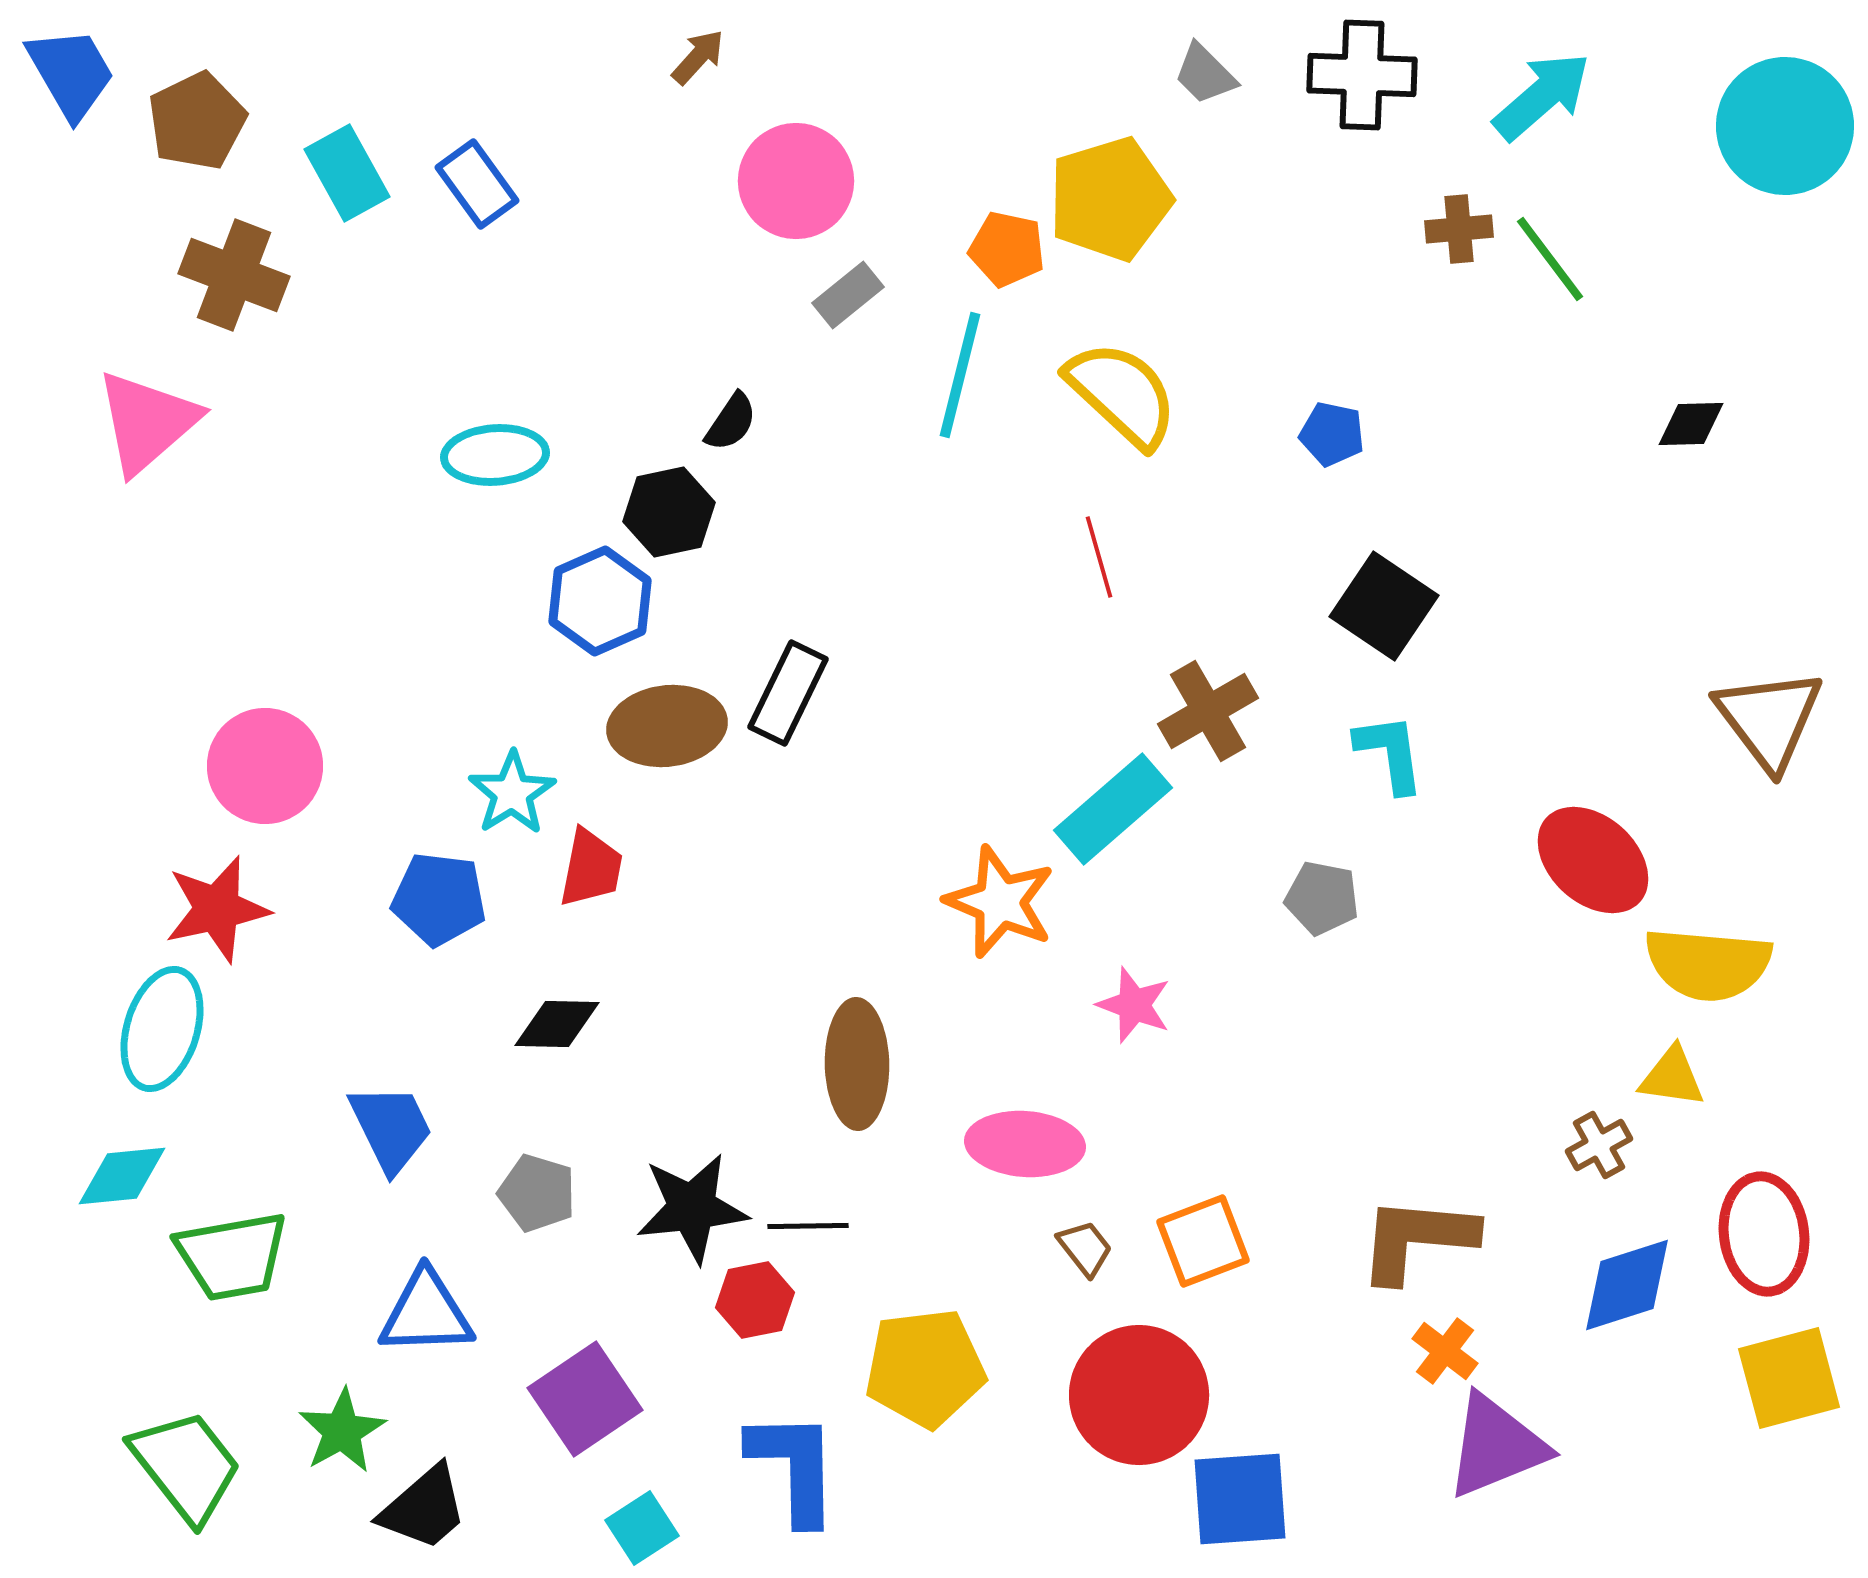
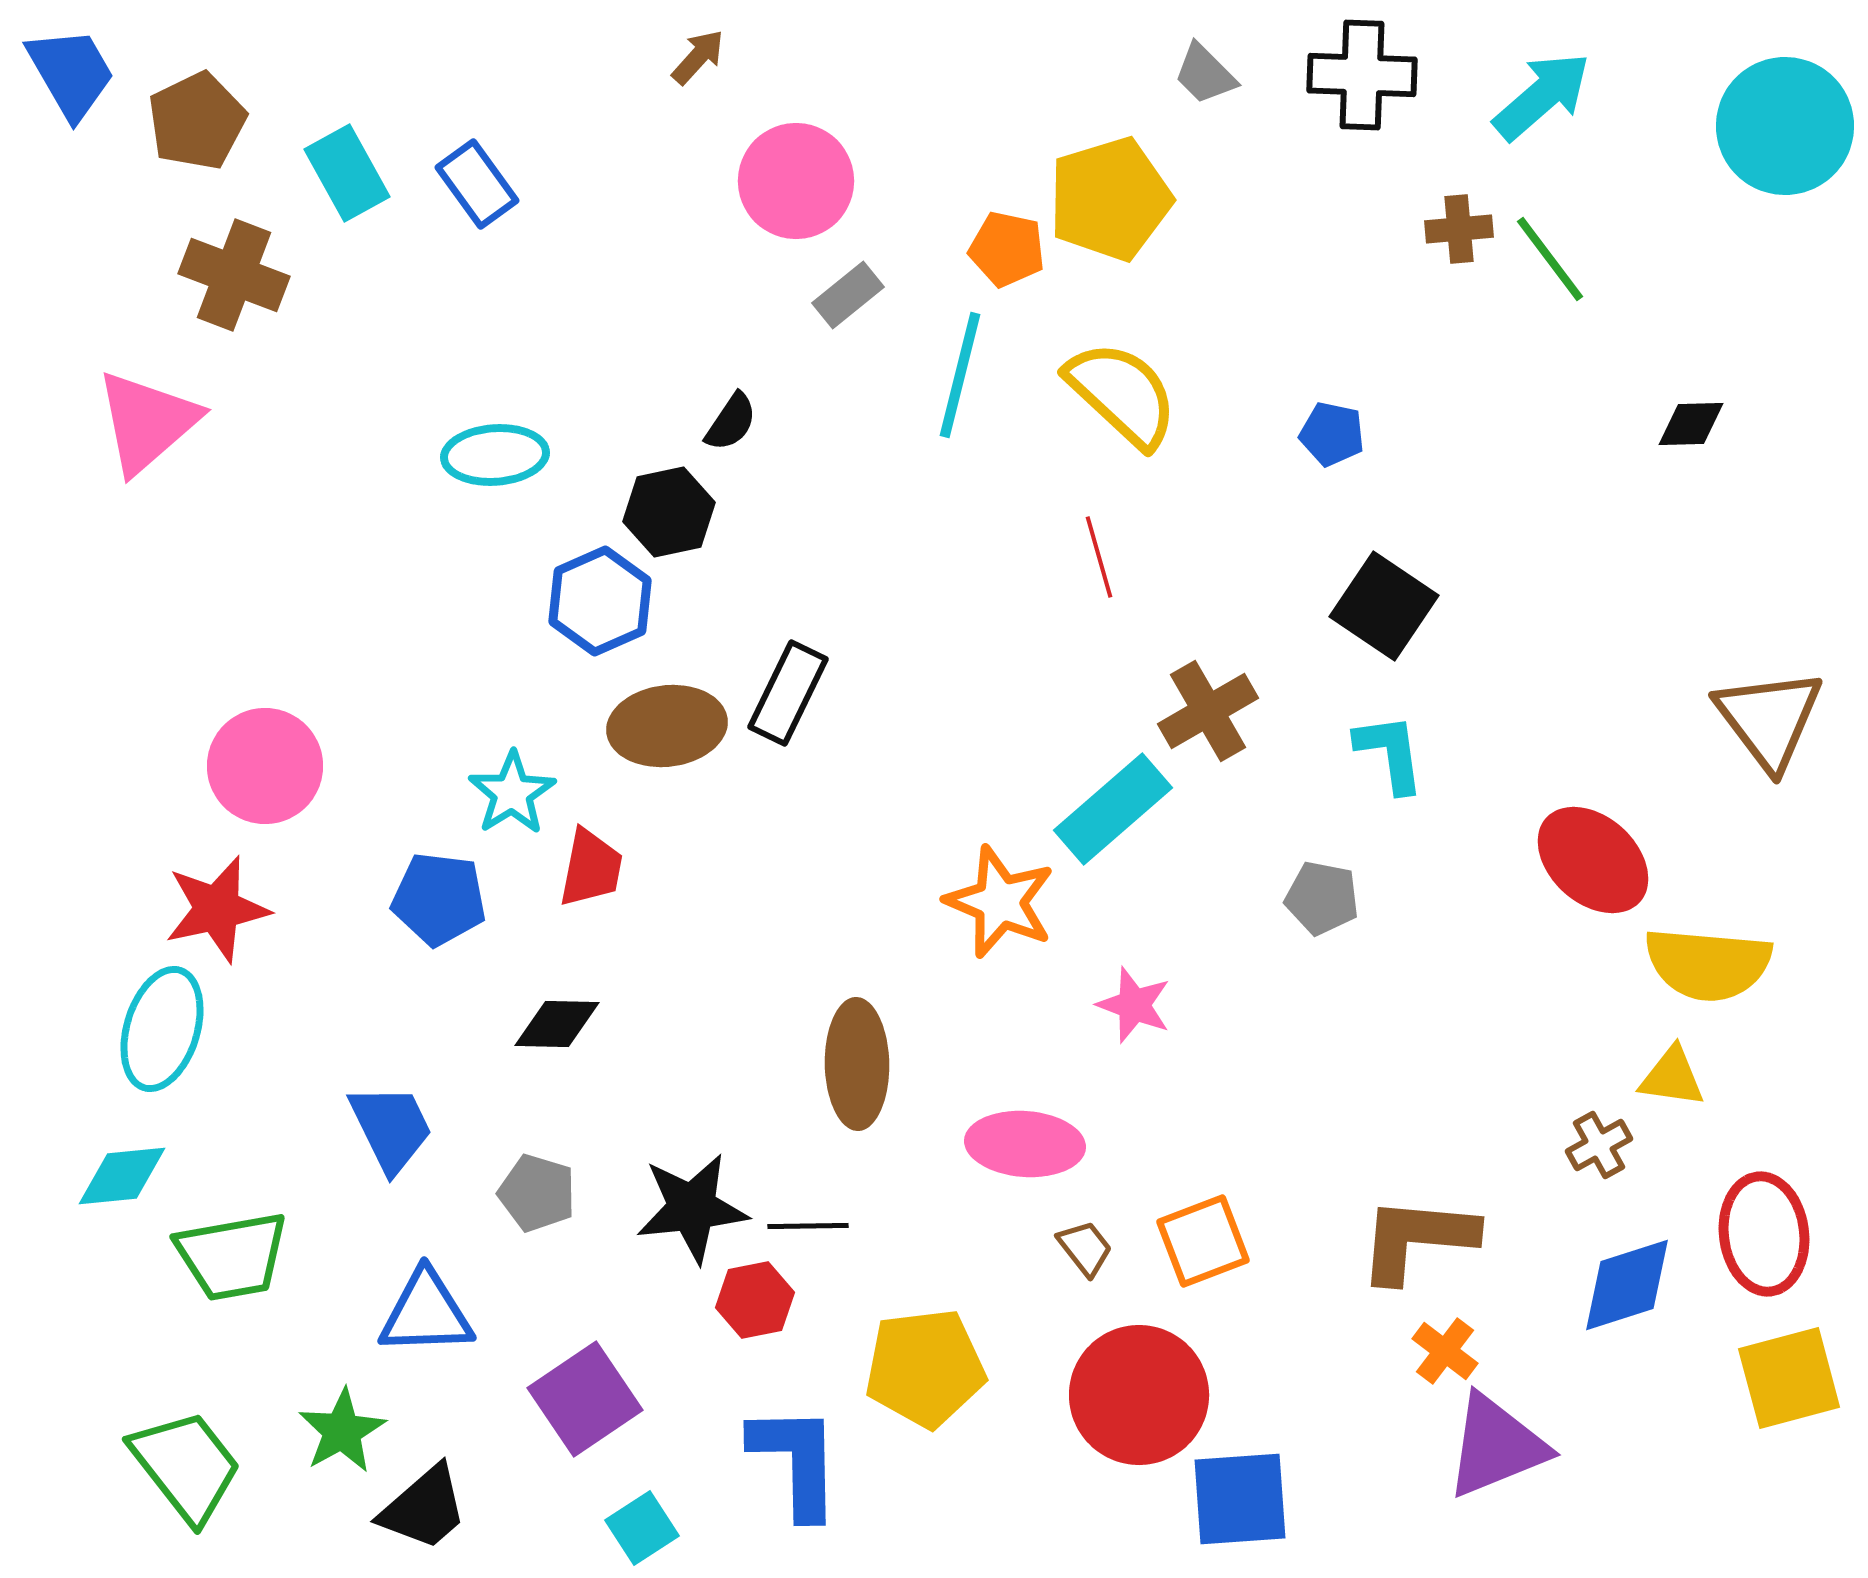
blue L-shape at (794, 1467): moved 2 px right, 6 px up
